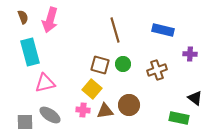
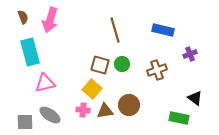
purple cross: rotated 24 degrees counterclockwise
green circle: moved 1 px left
